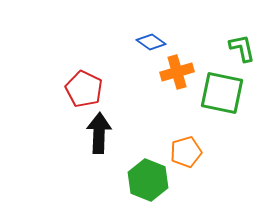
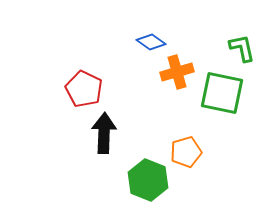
black arrow: moved 5 px right
